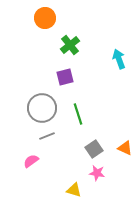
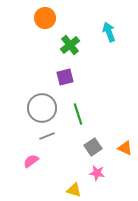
cyan arrow: moved 10 px left, 27 px up
gray square: moved 1 px left, 2 px up
